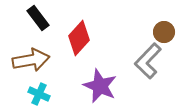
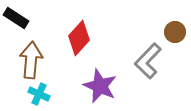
black rectangle: moved 22 px left; rotated 20 degrees counterclockwise
brown circle: moved 11 px right
brown arrow: rotated 75 degrees counterclockwise
